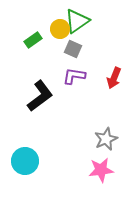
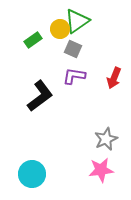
cyan circle: moved 7 px right, 13 px down
